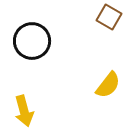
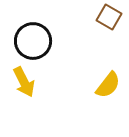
black circle: moved 1 px right
yellow arrow: moved 29 px up; rotated 12 degrees counterclockwise
